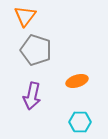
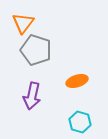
orange triangle: moved 2 px left, 7 px down
cyan hexagon: rotated 15 degrees clockwise
